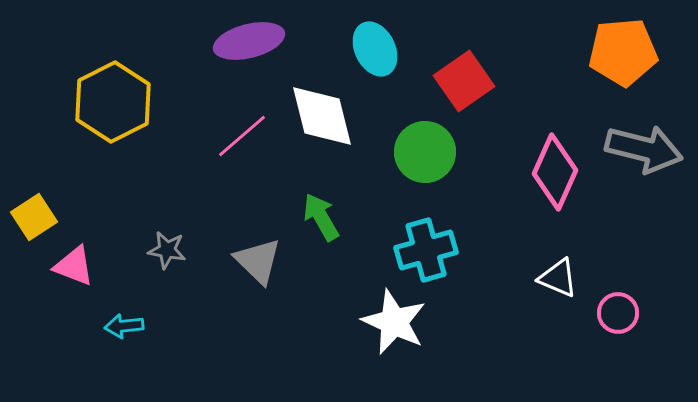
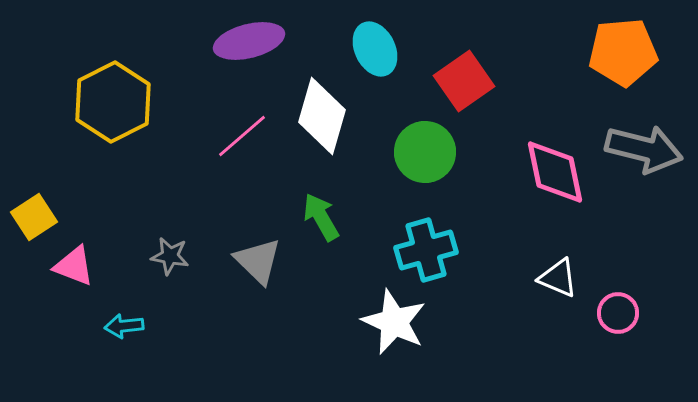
white diamond: rotated 30 degrees clockwise
pink diamond: rotated 36 degrees counterclockwise
gray star: moved 3 px right, 6 px down
